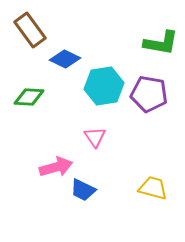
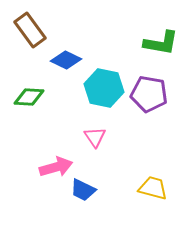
blue diamond: moved 1 px right, 1 px down
cyan hexagon: moved 2 px down; rotated 21 degrees clockwise
